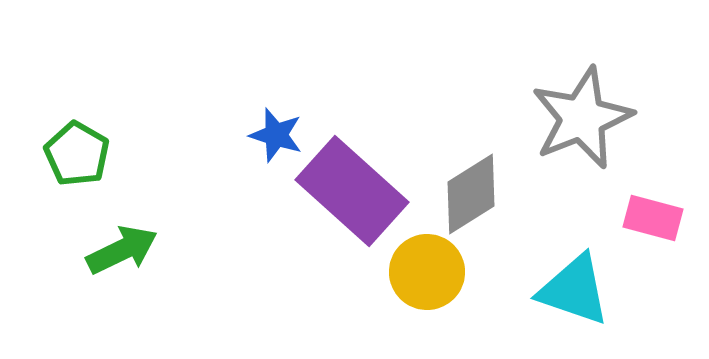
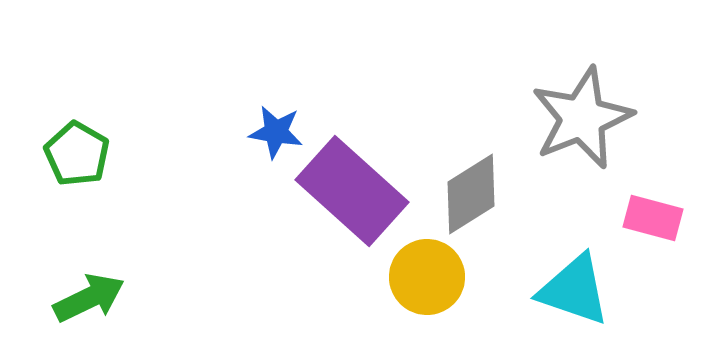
blue star: moved 3 px up; rotated 8 degrees counterclockwise
green arrow: moved 33 px left, 48 px down
yellow circle: moved 5 px down
